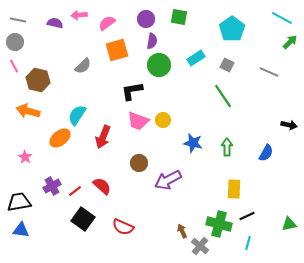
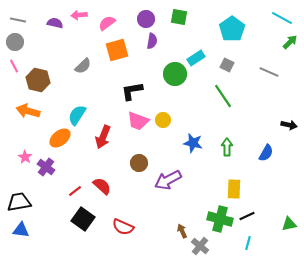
green circle at (159, 65): moved 16 px right, 9 px down
purple cross at (52, 186): moved 6 px left, 19 px up; rotated 24 degrees counterclockwise
green cross at (219, 224): moved 1 px right, 5 px up
